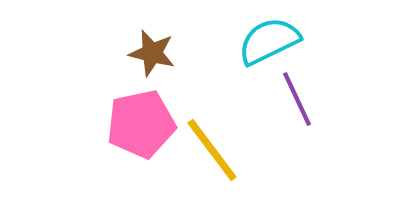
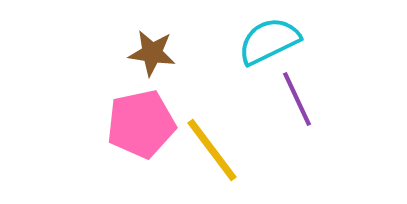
brown star: rotated 6 degrees counterclockwise
